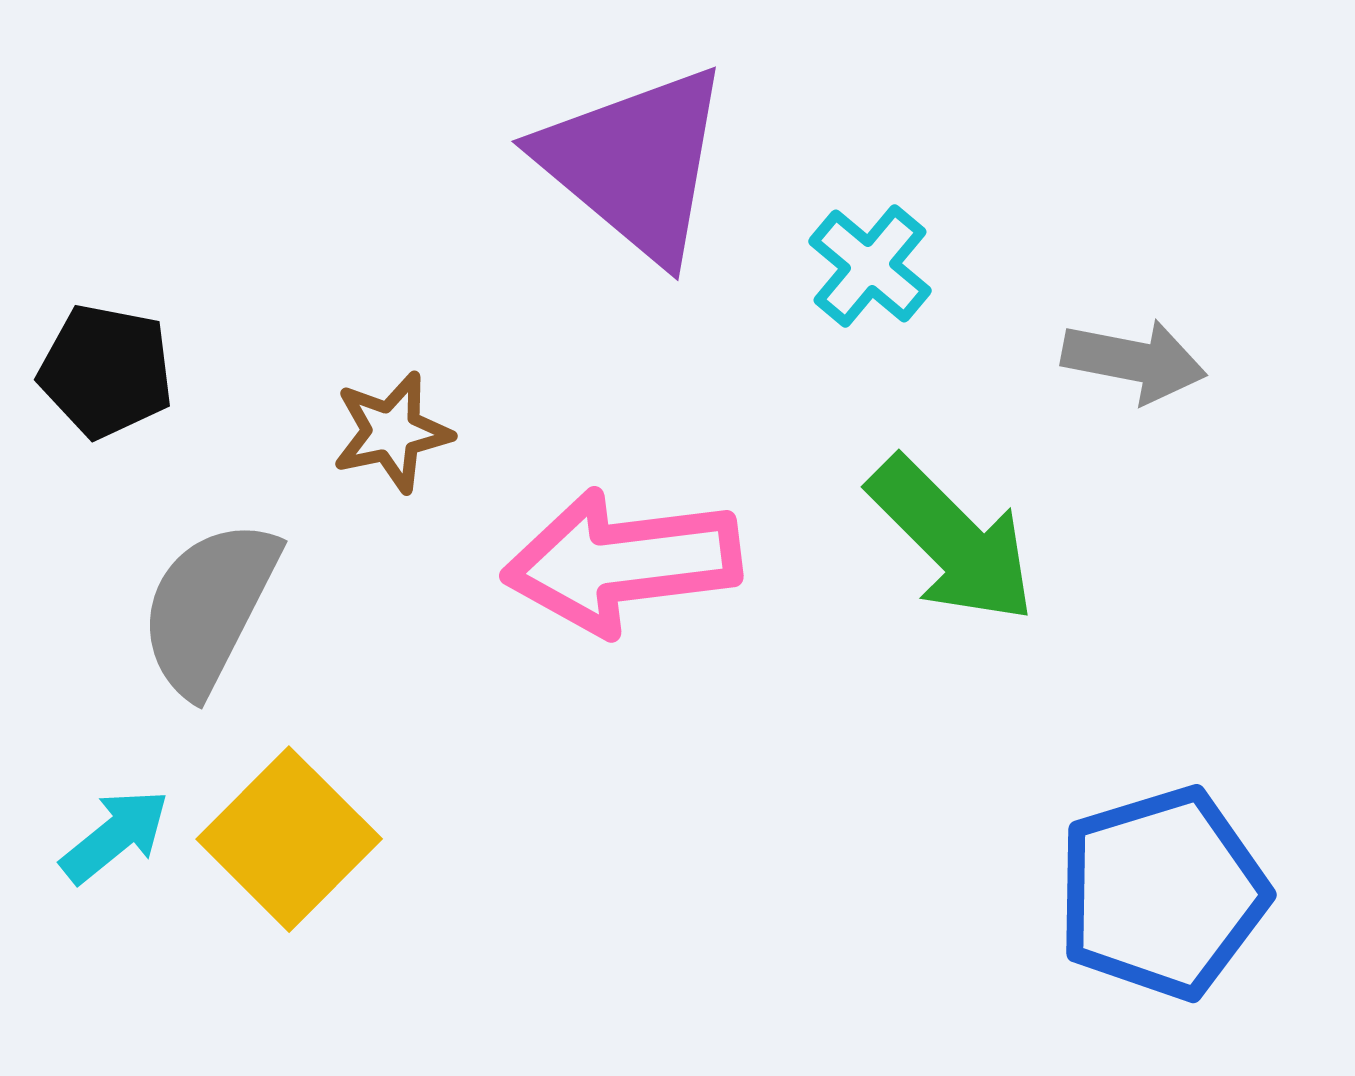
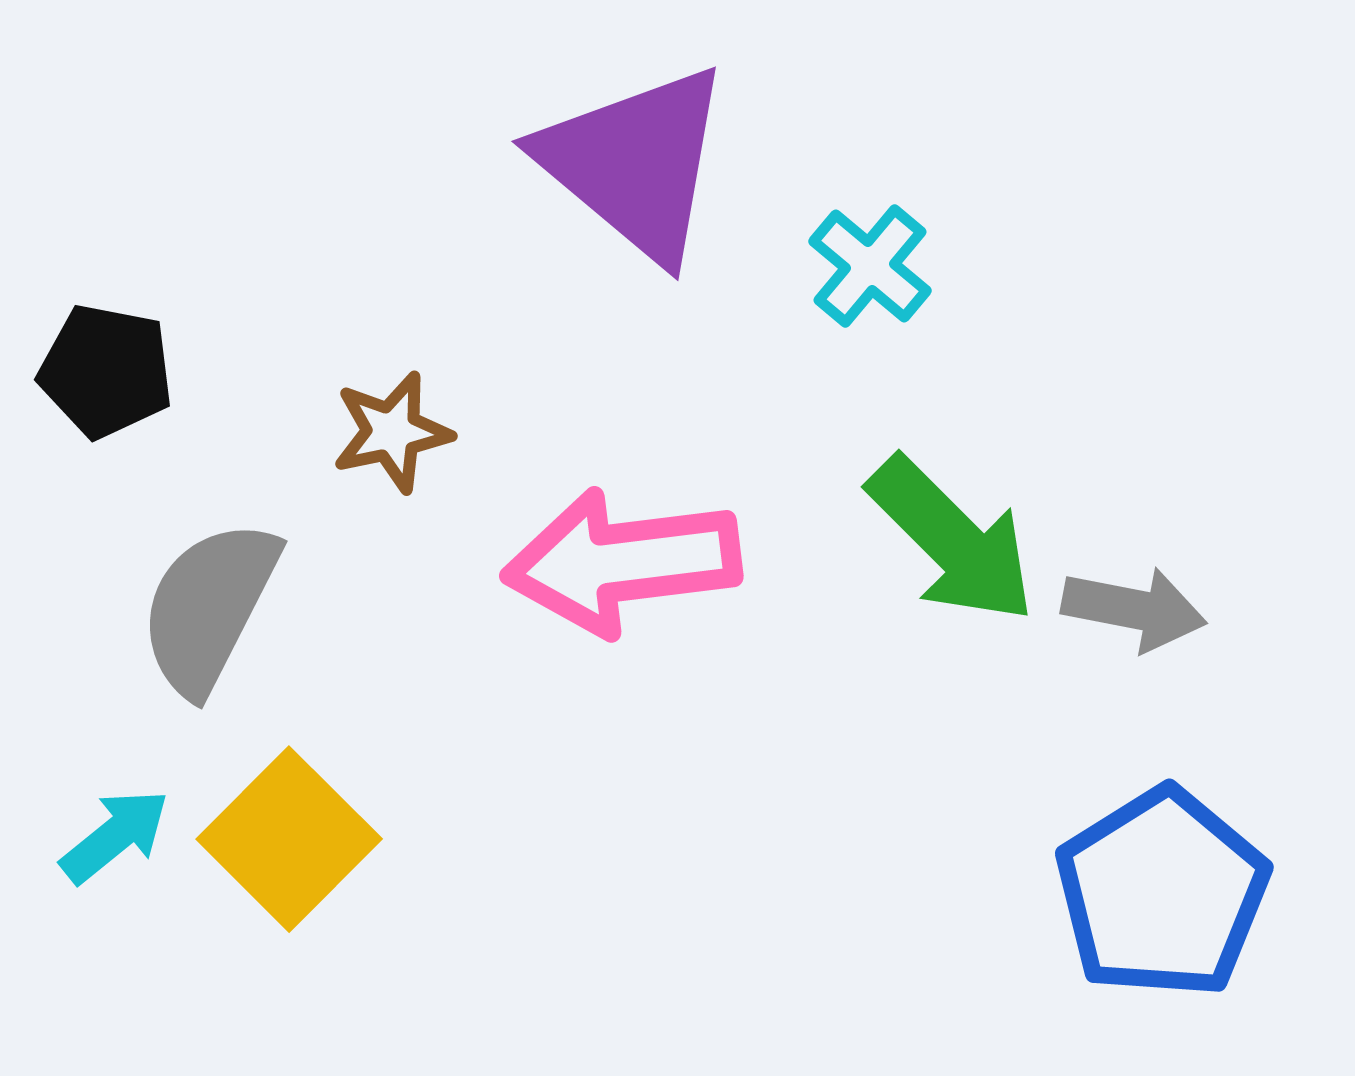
gray arrow: moved 248 px down
blue pentagon: rotated 15 degrees counterclockwise
